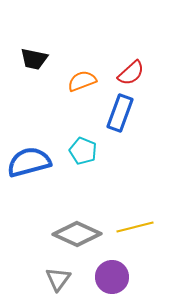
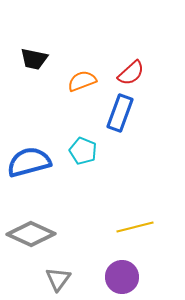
gray diamond: moved 46 px left
purple circle: moved 10 px right
